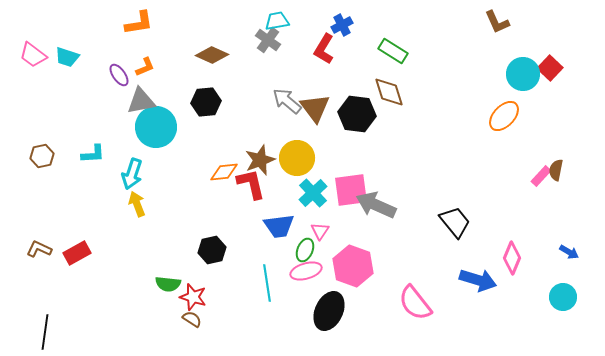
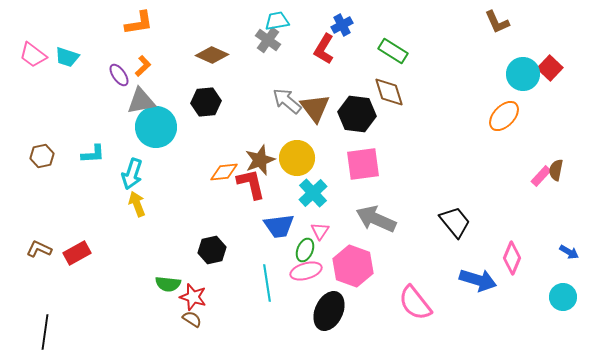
orange L-shape at (145, 67): moved 2 px left, 1 px up; rotated 20 degrees counterclockwise
pink square at (351, 190): moved 12 px right, 26 px up
gray arrow at (376, 205): moved 14 px down
